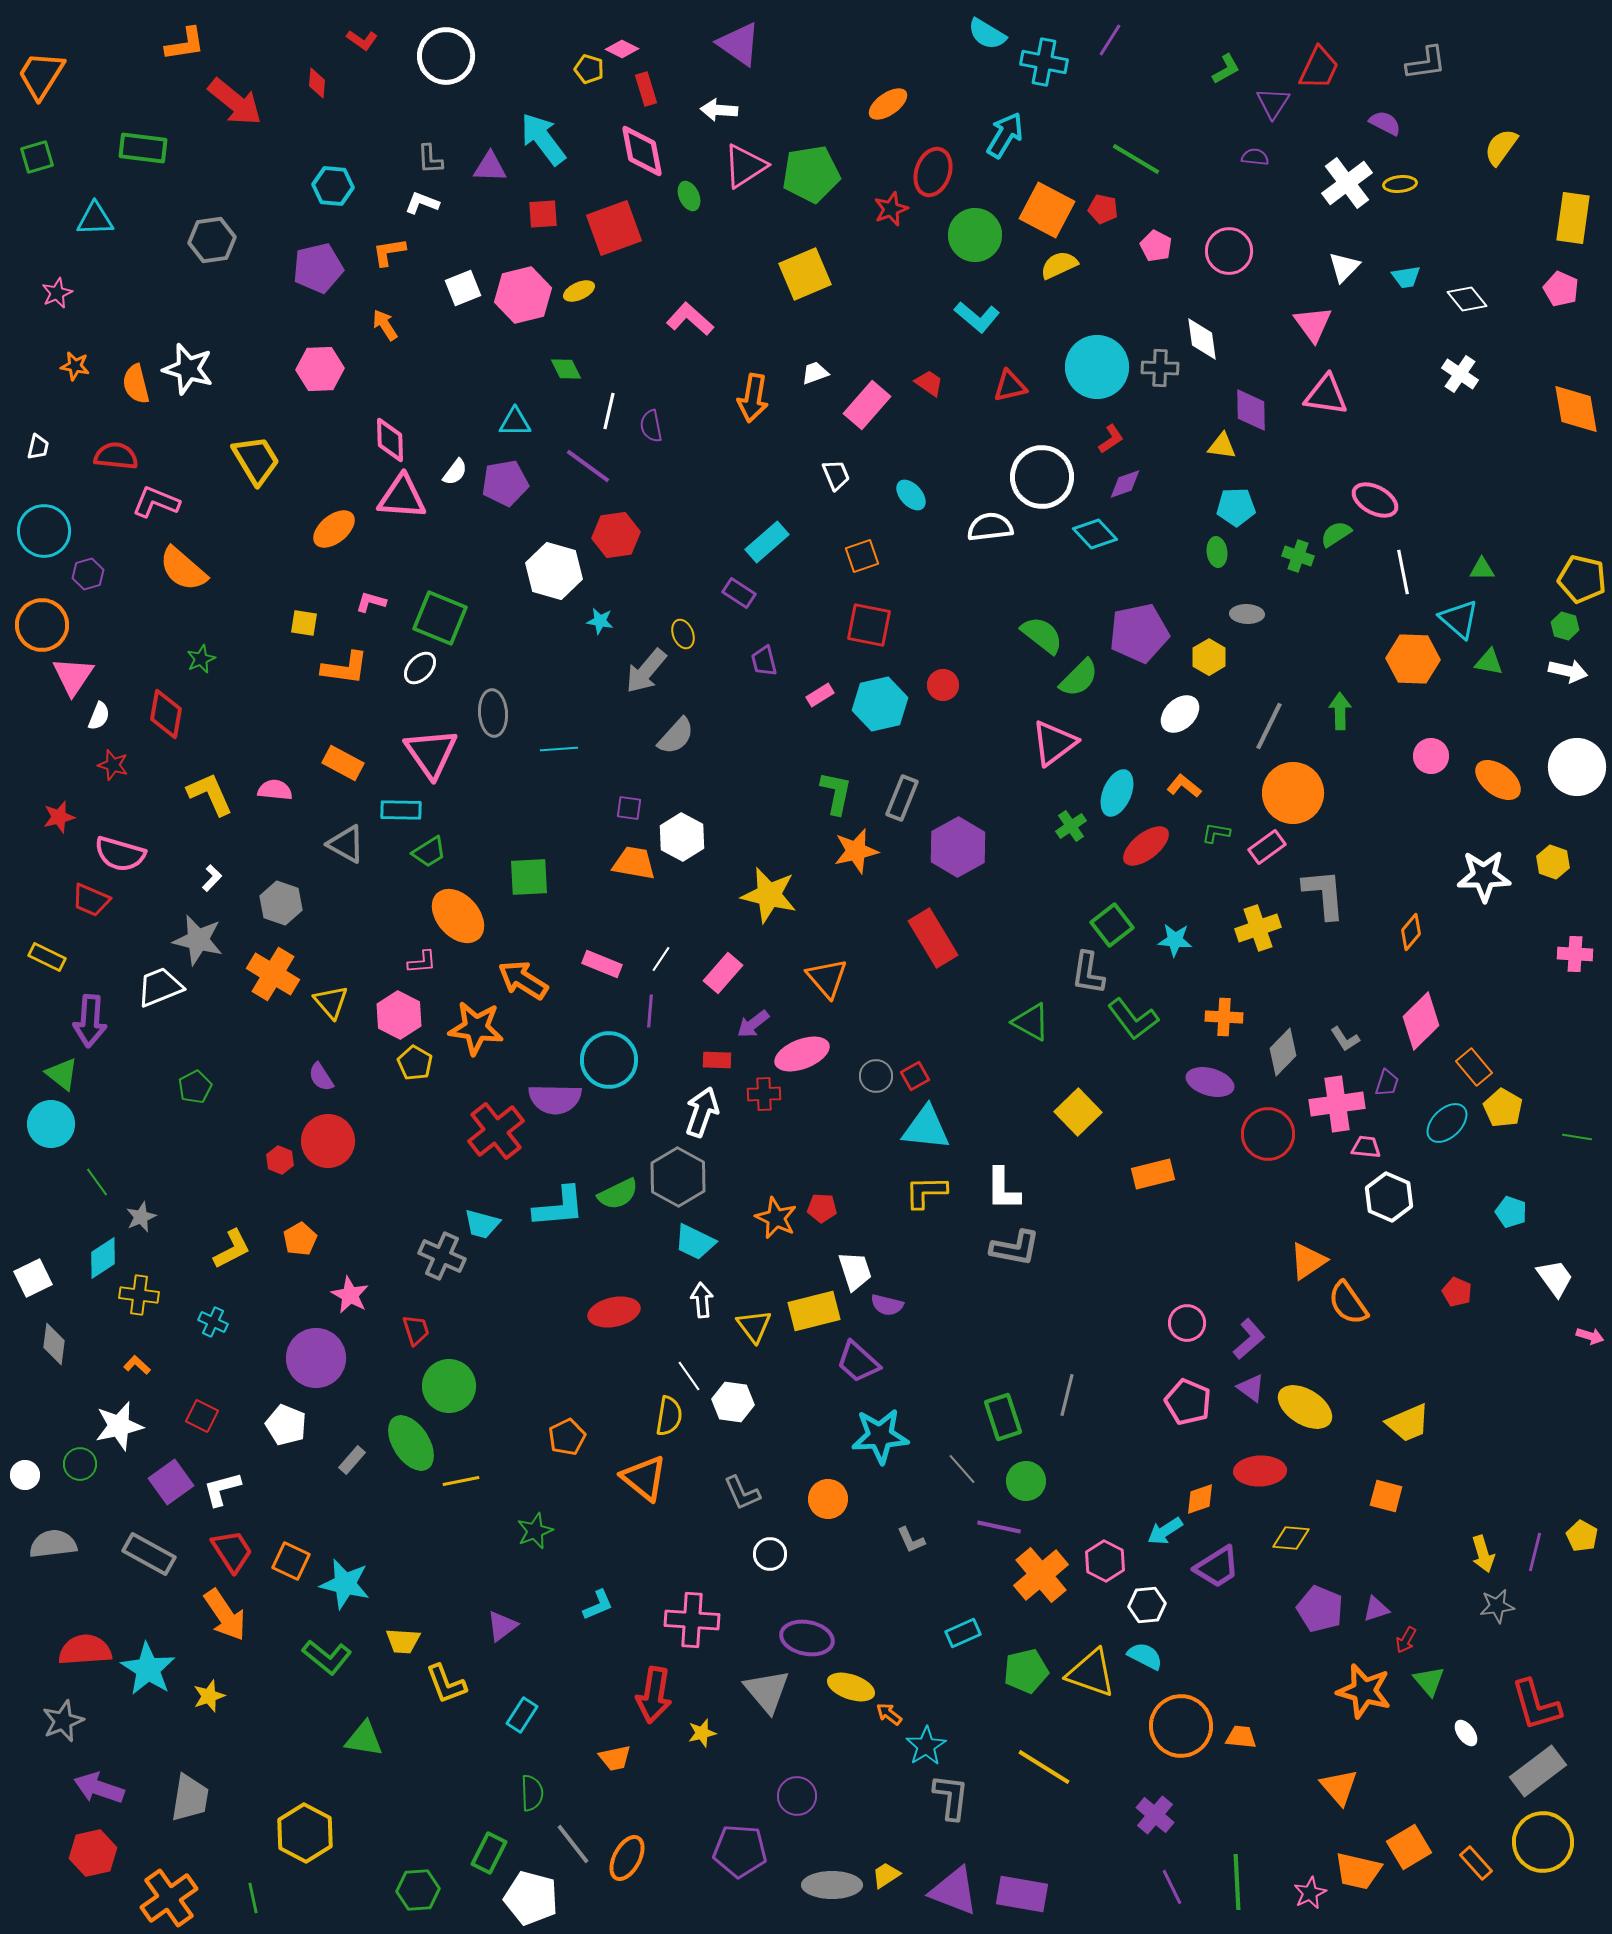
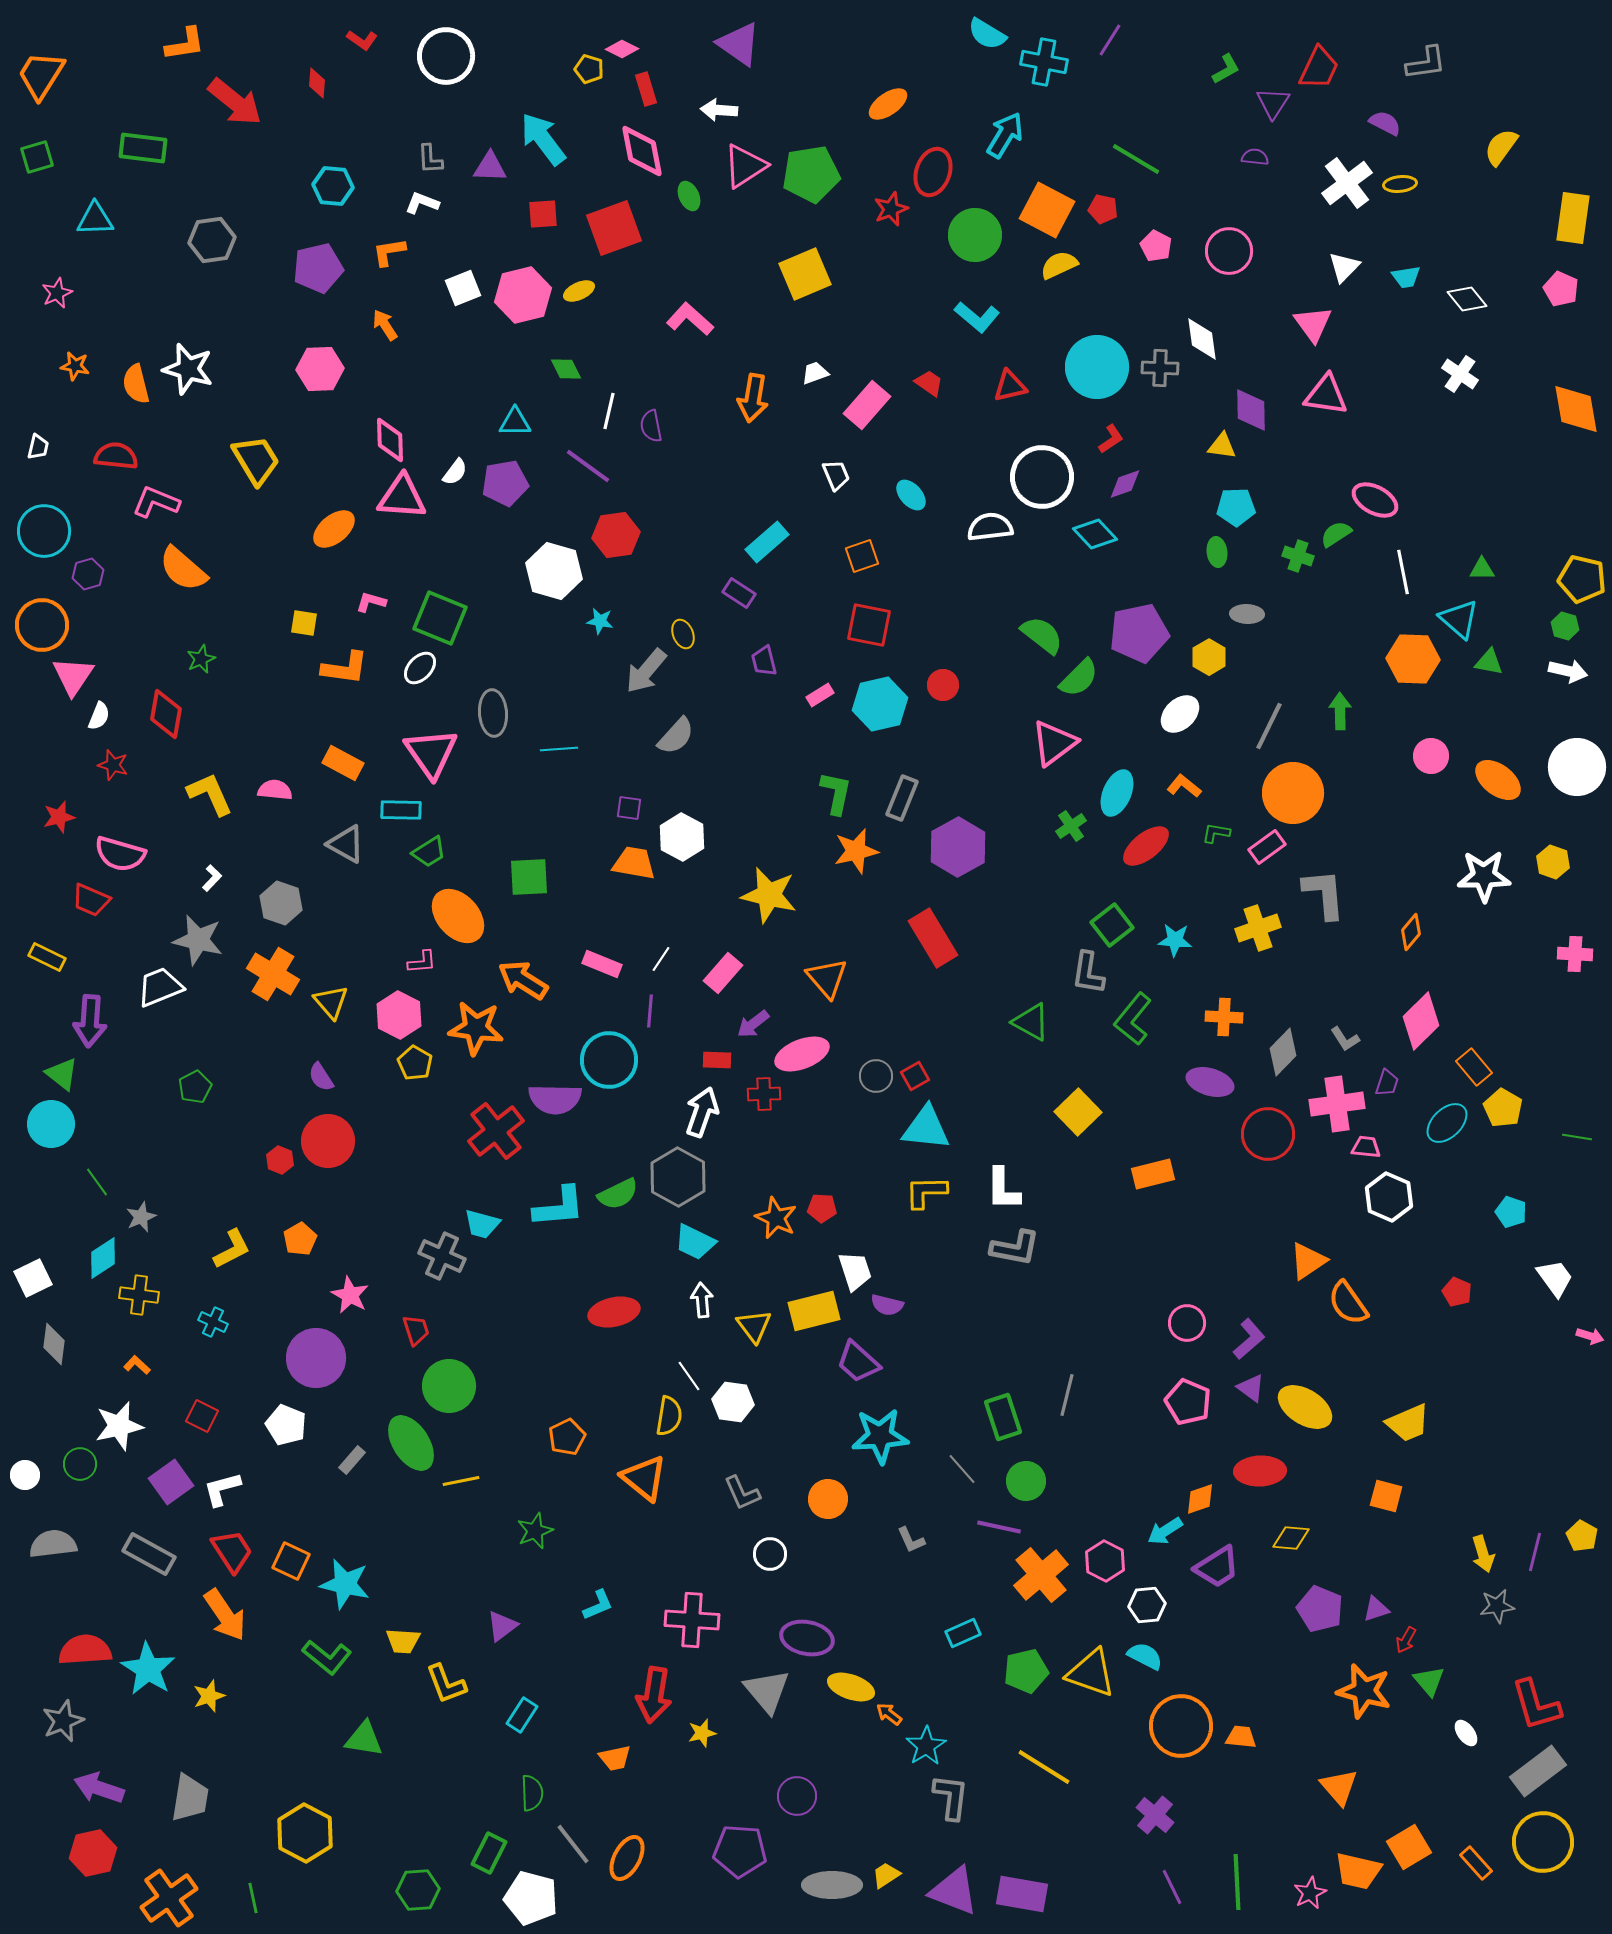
green L-shape at (1133, 1019): rotated 76 degrees clockwise
